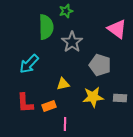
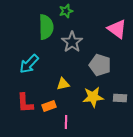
pink line: moved 1 px right, 2 px up
